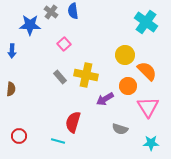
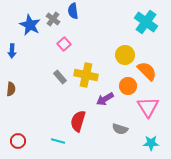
gray cross: moved 2 px right, 7 px down
blue star: rotated 25 degrees clockwise
red semicircle: moved 5 px right, 1 px up
red circle: moved 1 px left, 5 px down
